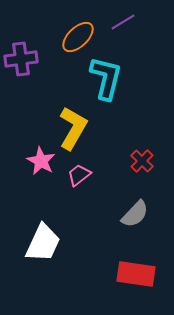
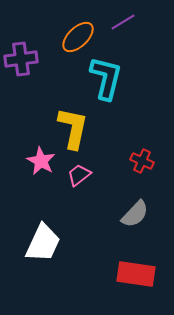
yellow L-shape: rotated 18 degrees counterclockwise
red cross: rotated 20 degrees counterclockwise
